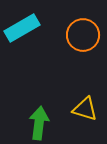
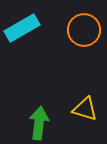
orange circle: moved 1 px right, 5 px up
